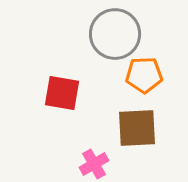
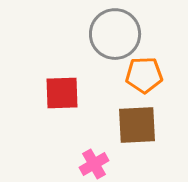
red square: rotated 12 degrees counterclockwise
brown square: moved 3 px up
